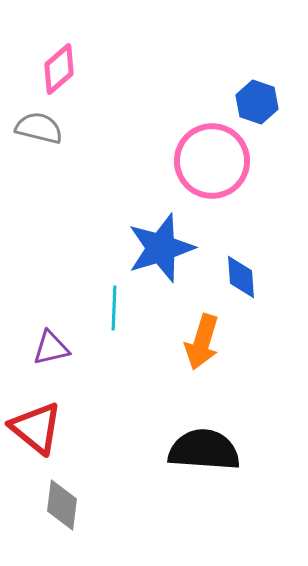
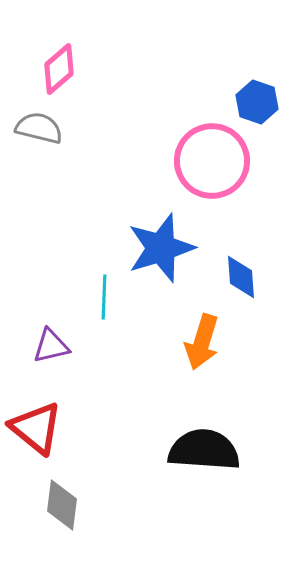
cyan line: moved 10 px left, 11 px up
purple triangle: moved 2 px up
